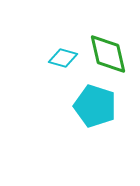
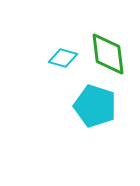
green diamond: rotated 6 degrees clockwise
